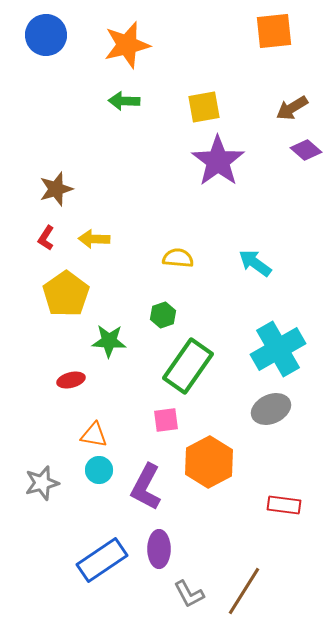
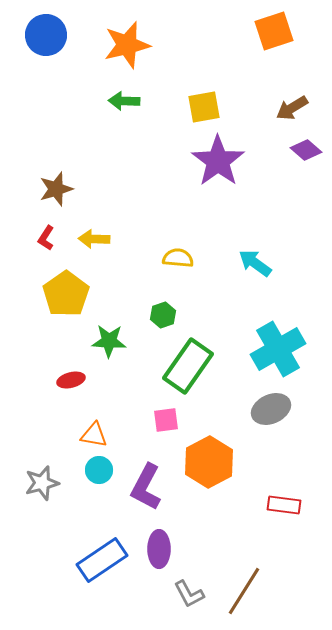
orange square: rotated 12 degrees counterclockwise
